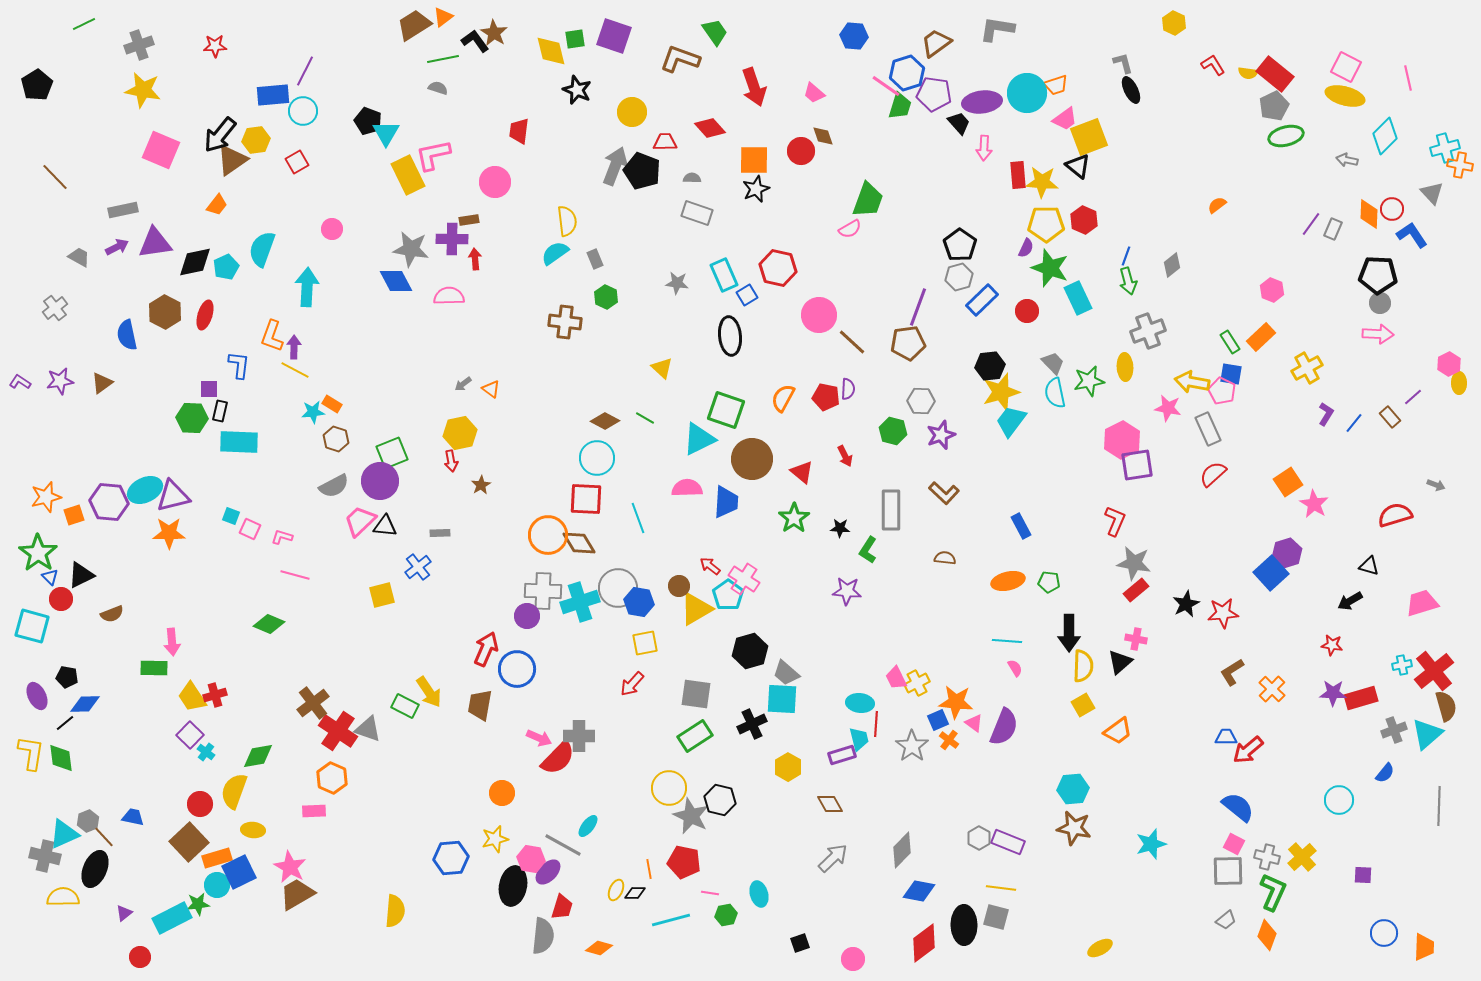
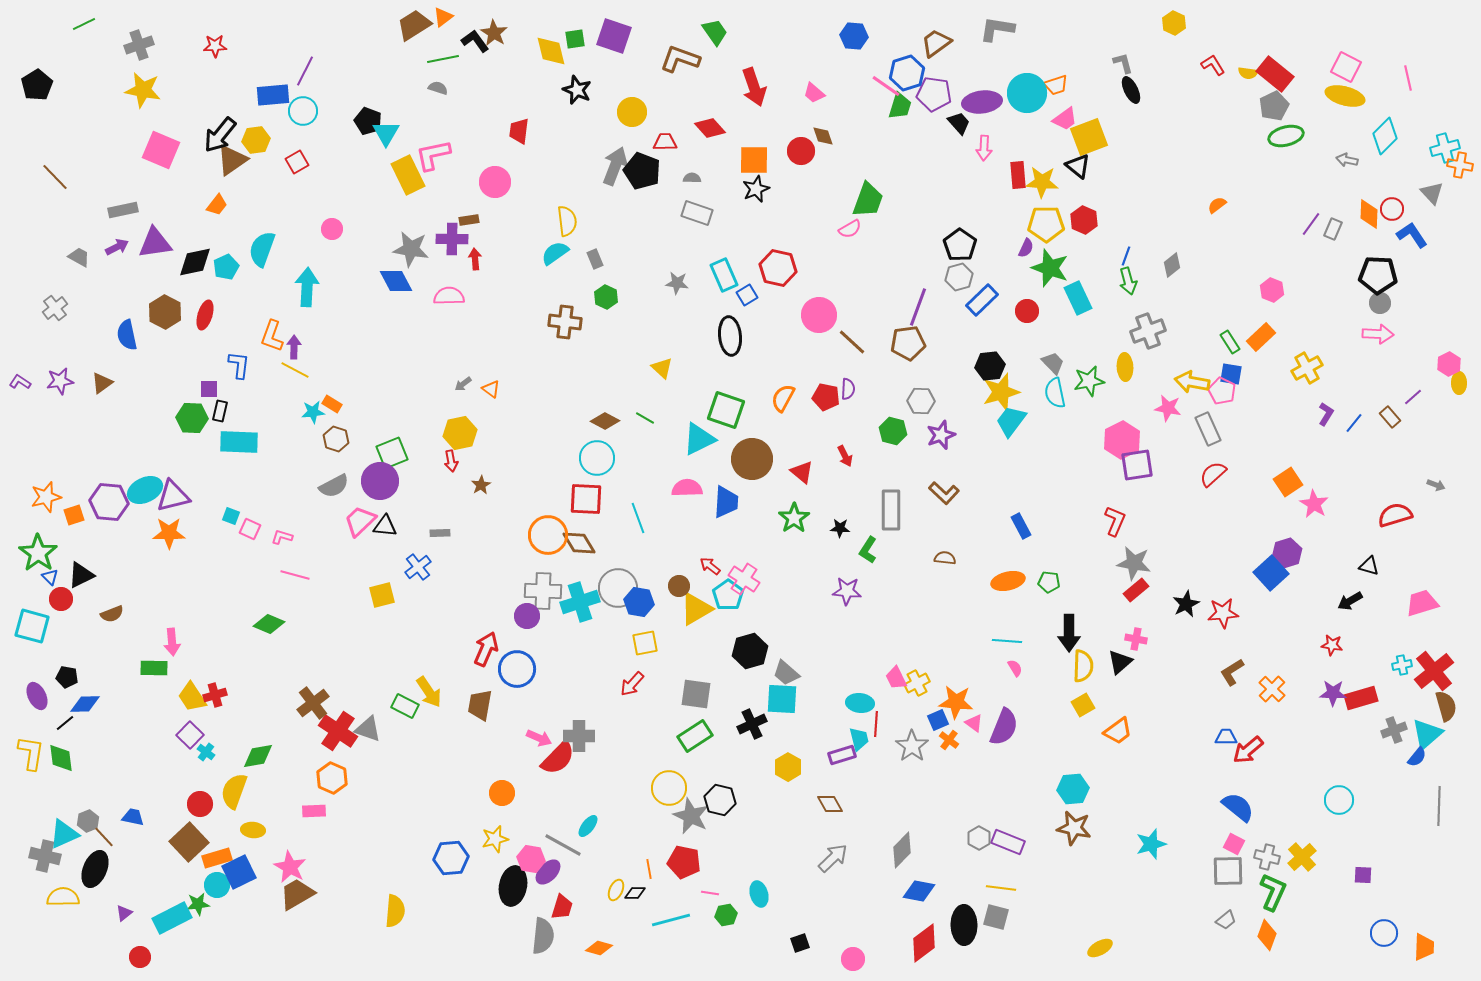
blue semicircle at (1385, 773): moved 32 px right, 16 px up
